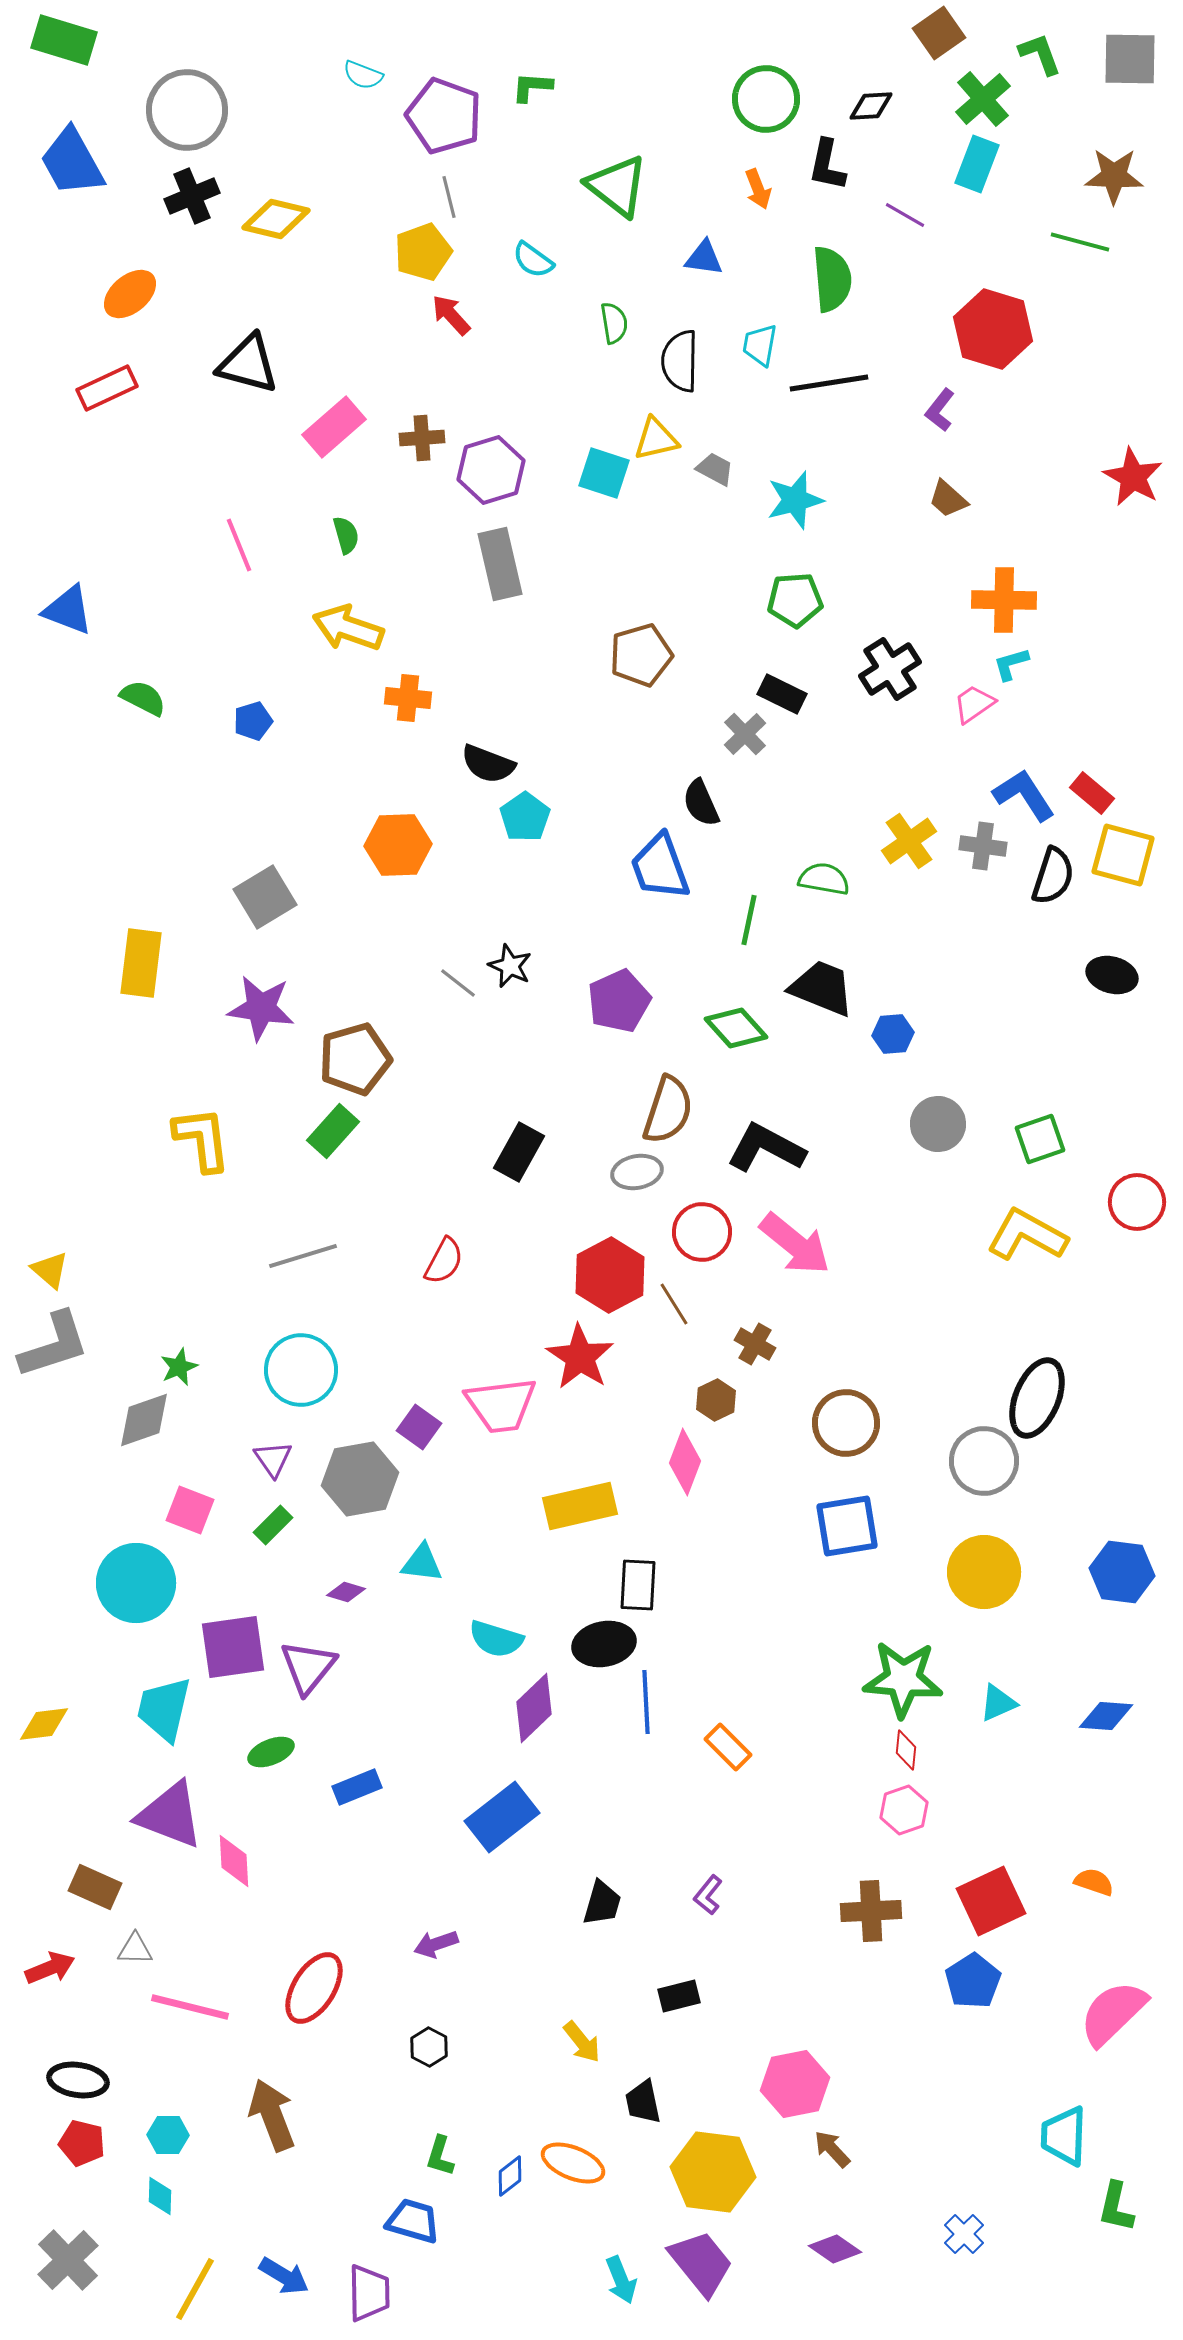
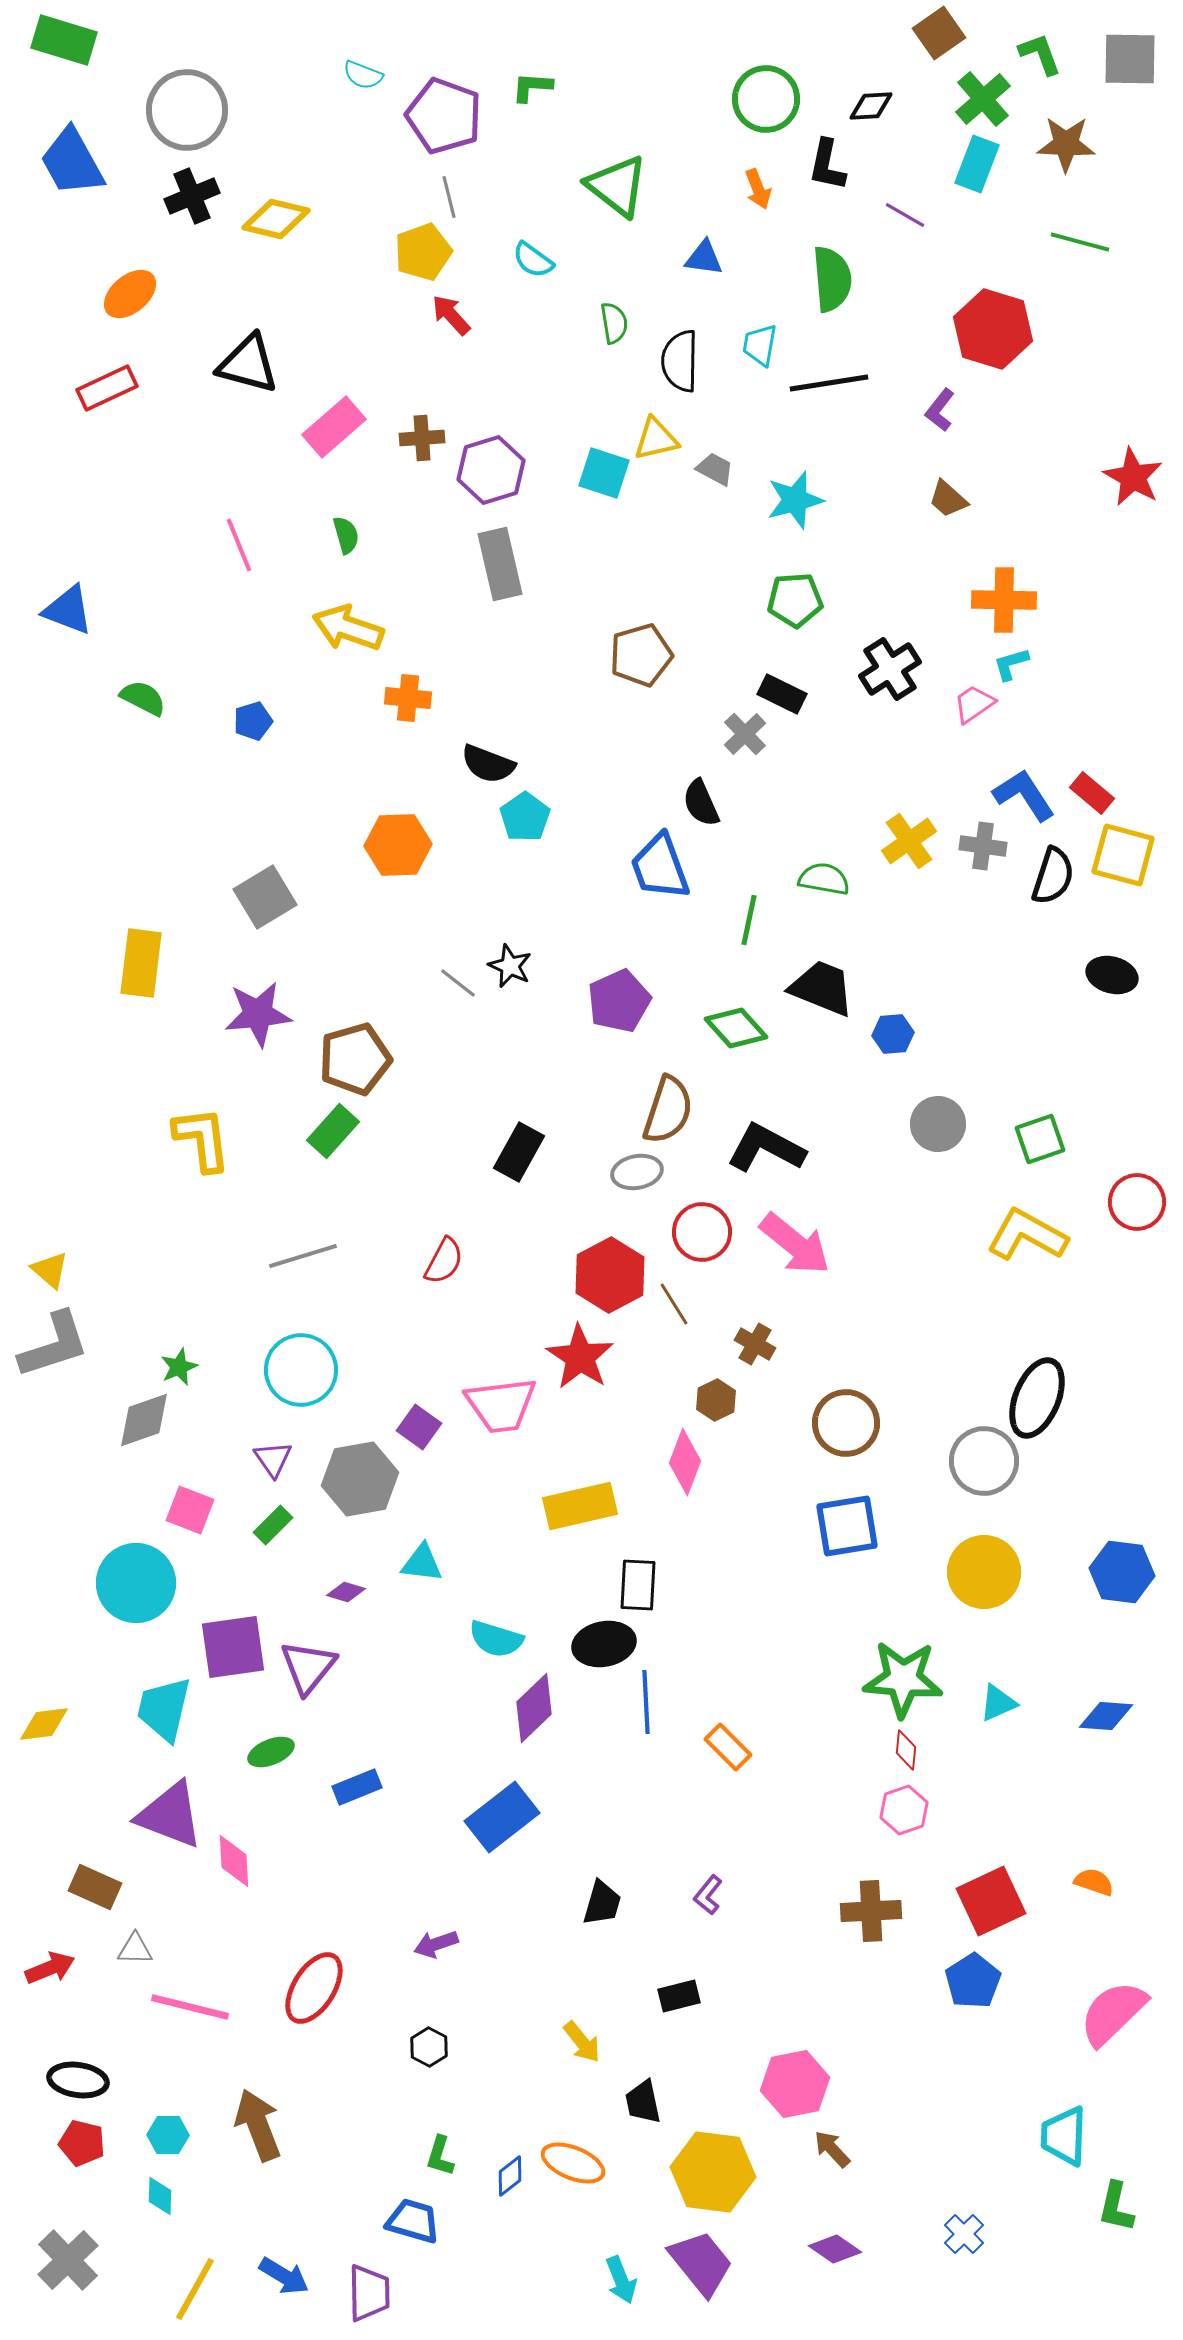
brown star at (1114, 176): moved 48 px left, 32 px up
purple star at (261, 1008): moved 3 px left, 6 px down; rotated 14 degrees counterclockwise
brown arrow at (272, 2115): moved 14 px left, 10 px down
